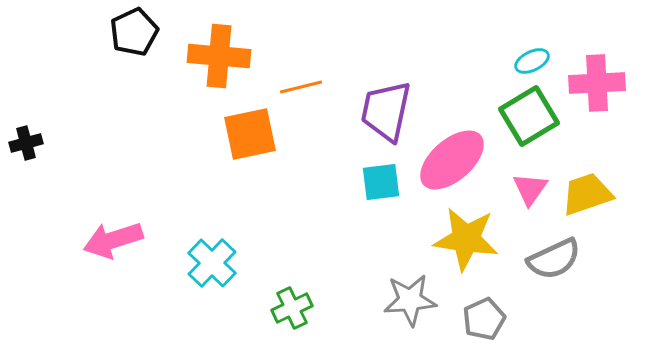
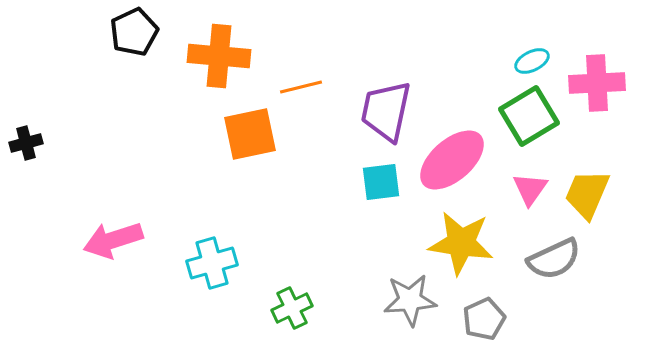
yellow trapezoid: rotated 48 degrees counterclockwise
yellow star: moved 5 px left, 4 px down
cyan cross: rotated 30 degrees clockwise
